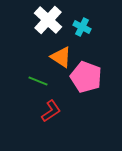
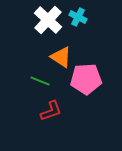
cyan cross: moved 4 px left, 10 px up
pink pentagon: moved 2 px down; rotated 24 degrees counterclockwise
green line: moved 2 px right
red L-shape: rotated 15 degrees clockwise
